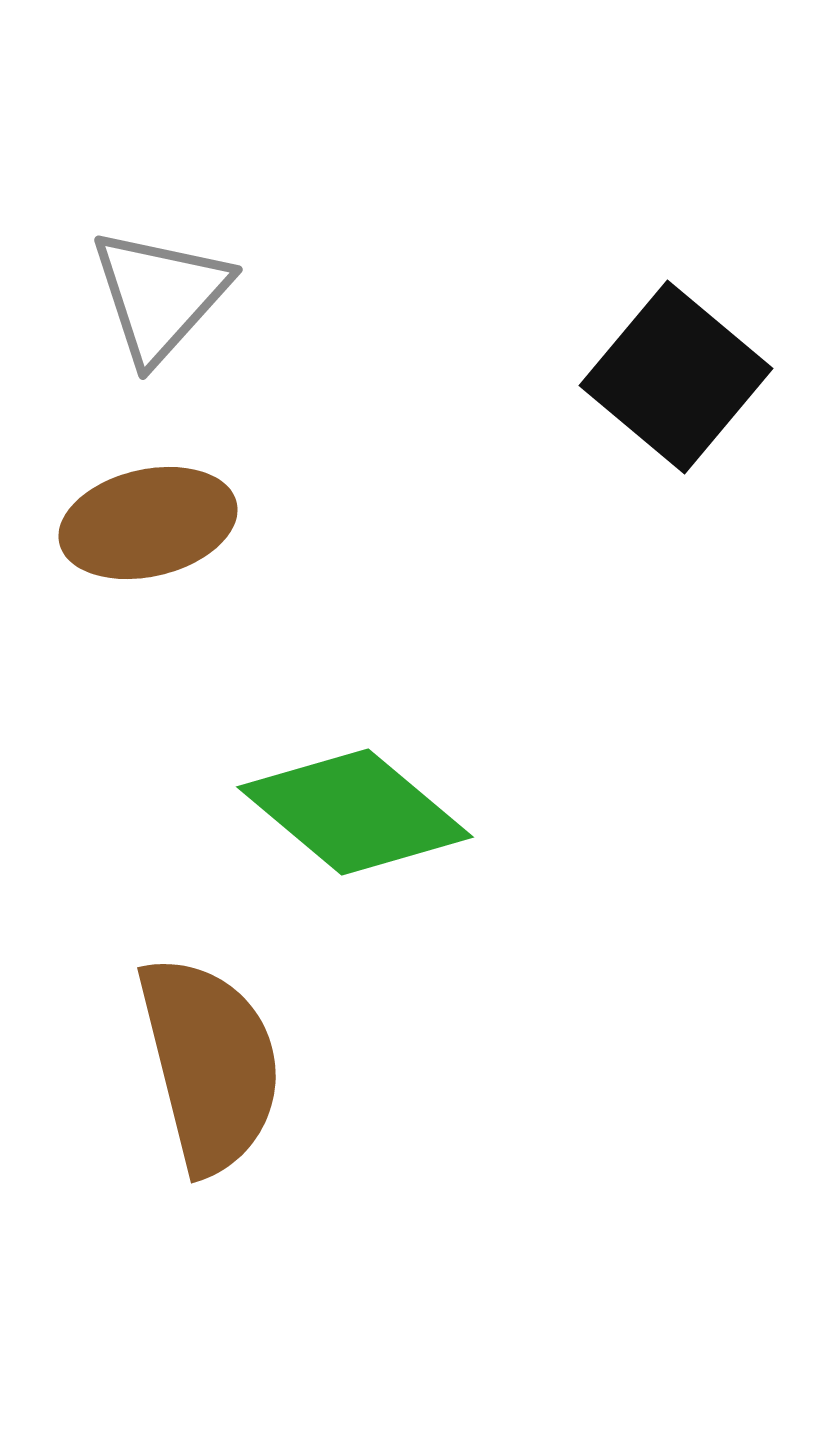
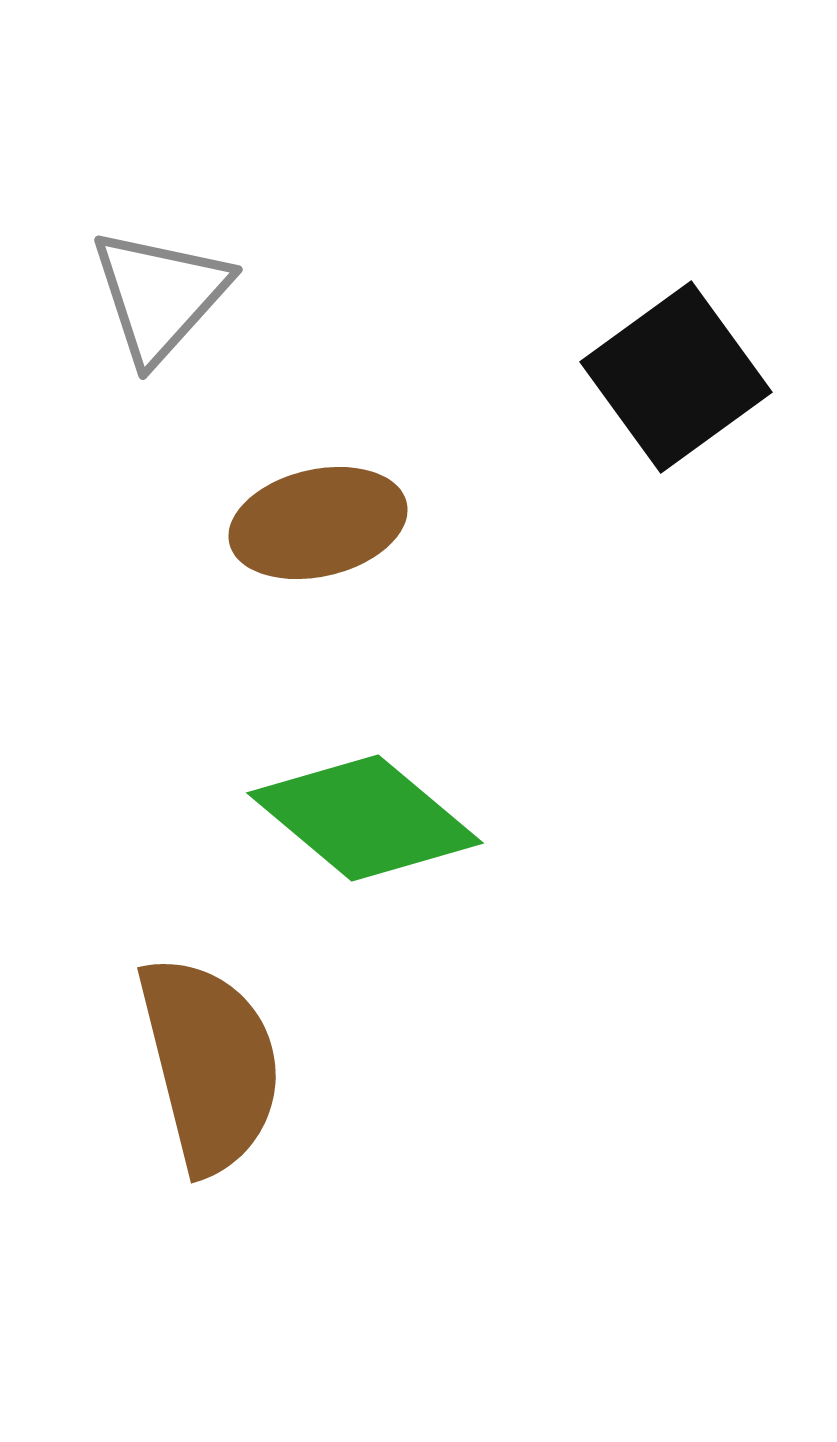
black square: rotated 14 degrees clockwise
brown ellipse: moved 170 px right
green diamond: moved 10 px right, 6 px down
